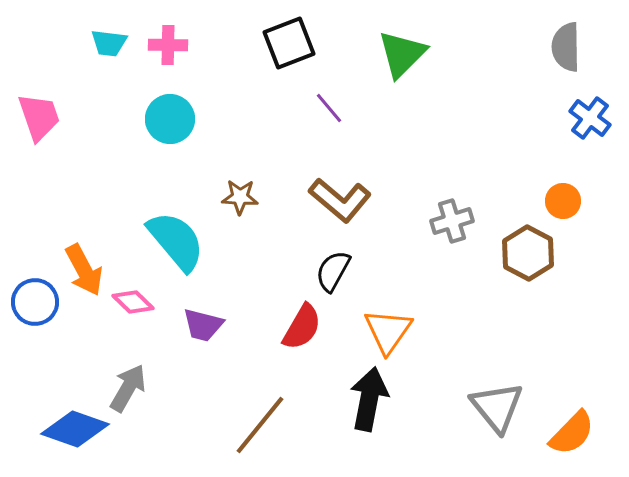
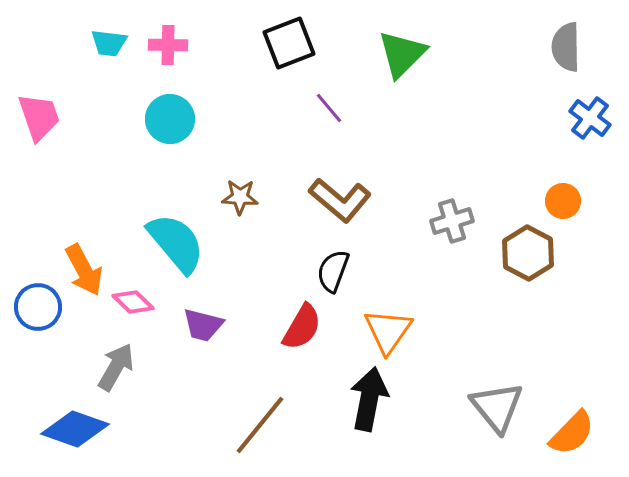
cyan semicircle: moved 2 px down
black semicircle: rotated 9 degrees counterclockwise
blue circle: moved 3 px right, 5 px down
gray arrow: moved 12 px left, 21 px up
